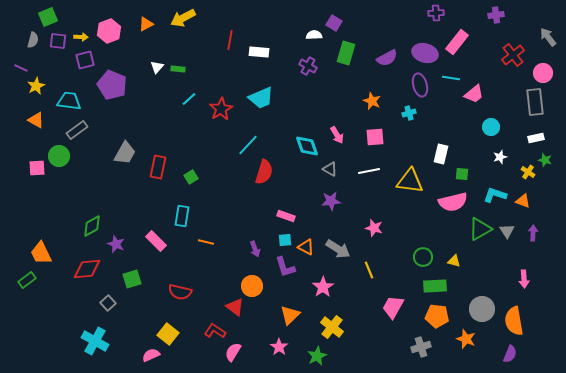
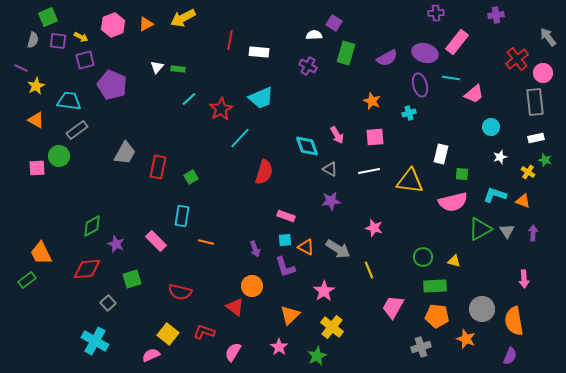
pink hexagon at (109, 31): moved 4 px right, 6 px up
yellow arrow at (81, 37): rotated 24 degrees clockwise
red cross at (513, 55): moved 4 px right, 4 px down
cyan line at (248, 145): moved 8 px left, 7 px up
pink star at (323, 287): moved 1 px right, 4 px down
red L-shape at (215, 331): moved 11 px left, 1 px down; rotated 15 degrees counterclockwise
purple semicircle at (510, 354): moved 2 px down
